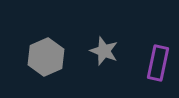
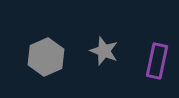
purple rectangle: moved 1 px left, 2 px up
